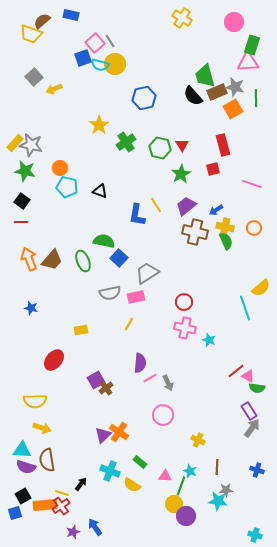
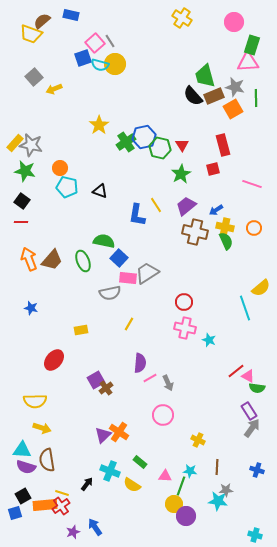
brown rectangle at (217, 92): moved 3 px left, 4 px down
blue hexagon at (144, 98): moved 39 px down
pink rectangle at (136, 297): moved 8 px left, 19 px up; rotated 18 degrees clockwise
cyan star at (190, 471): rotated 16 degrees counterclockwise
black arrow at (81, 484): moved 6 px right
